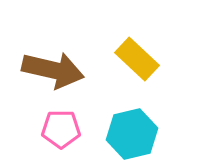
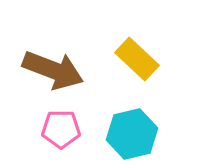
brown arrow: rotated 8 degrees clockwise
